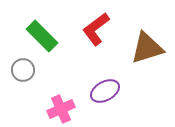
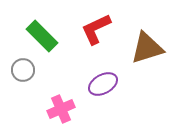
red L-shape: rotated 12 degrees clockwise
purple ellipse: moved 2 px left, 7 px up
